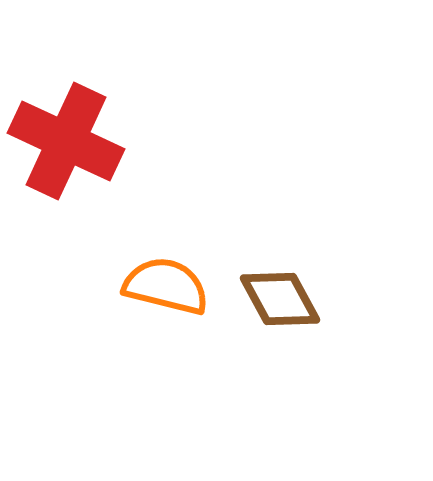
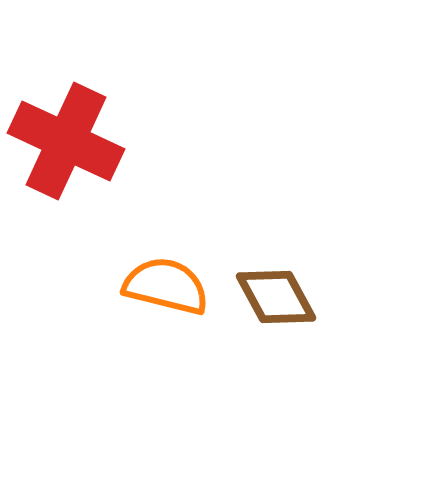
brown diamond: moved 4 px left, 2 px up
